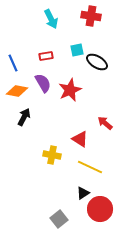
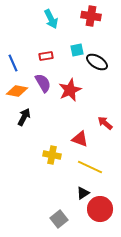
red triangle: rotated 12 degrees counterclockwise
